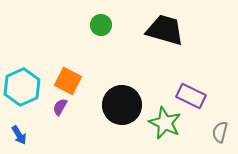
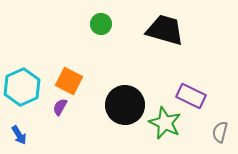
green circle: moved 1 px up
orange square: moved 1 px right
black circle: moved 3 px right
